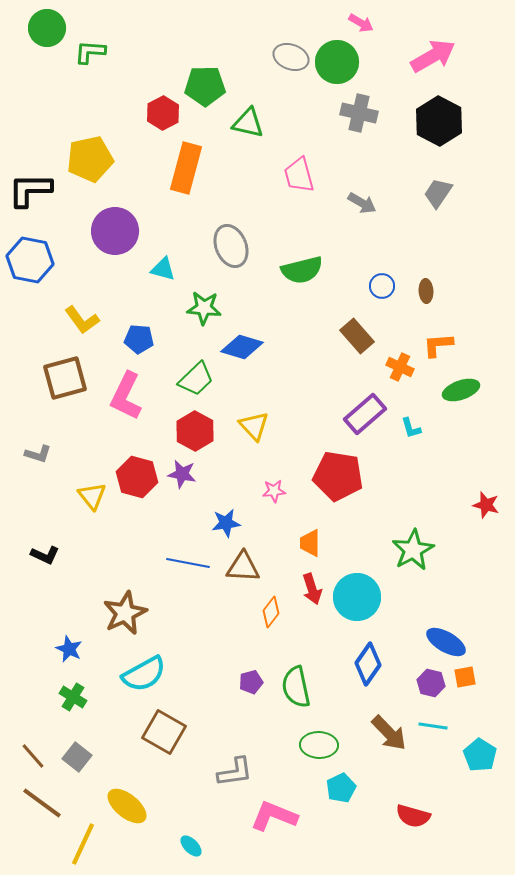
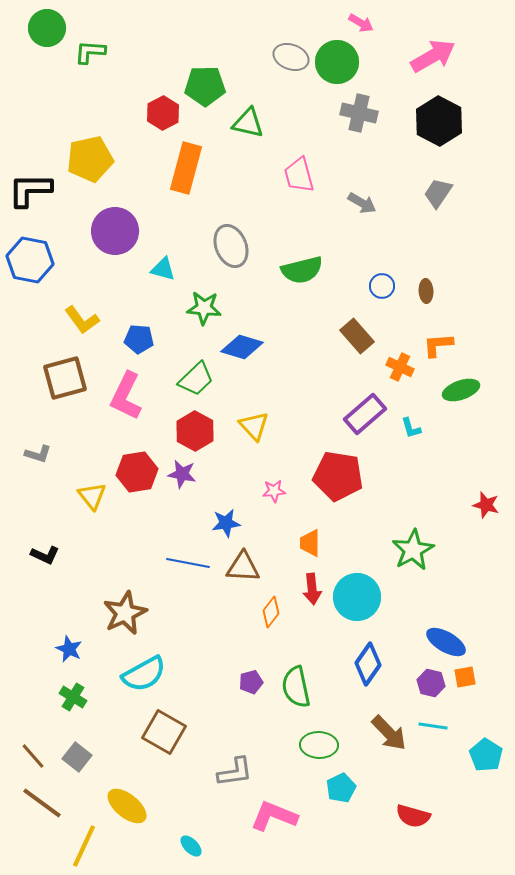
red hexagon at (137, 477): moved 5 px up; rotated 24 degrees counterclockwise
red arrow at (312, 589): rotated 12 degrees clockwise
cyan pentagon at (480, 755): moved 6 px right
yellow line at (83, 844): moved 1 px right, 2 px down
